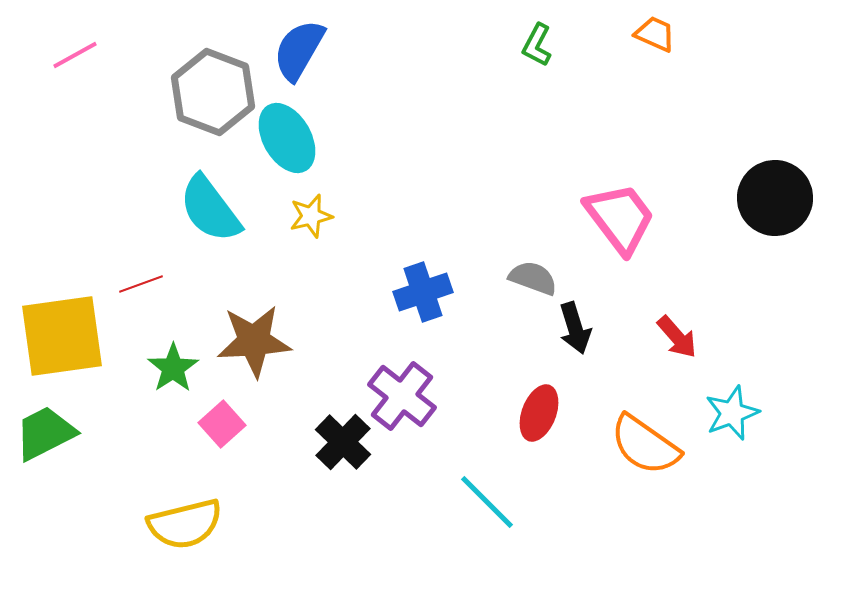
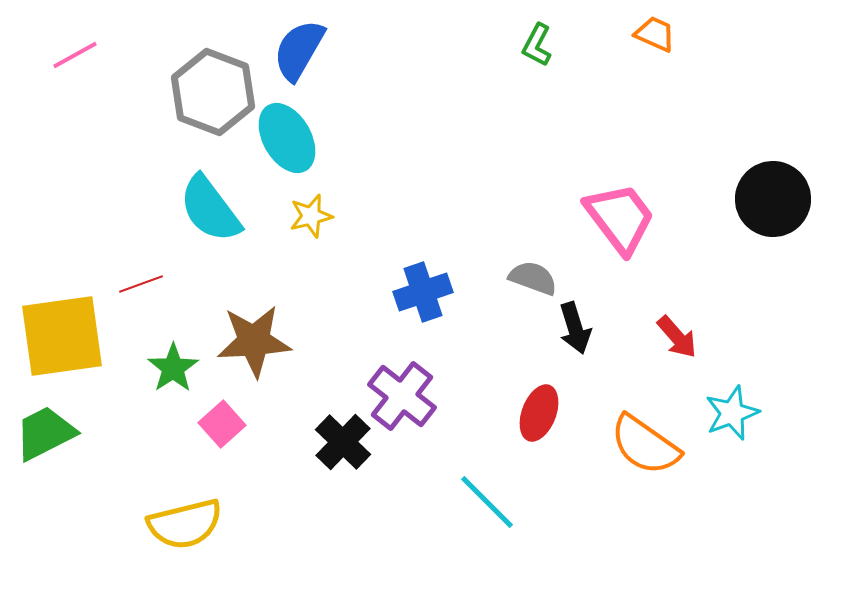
black circle: moved 2 px left, 1 px down
